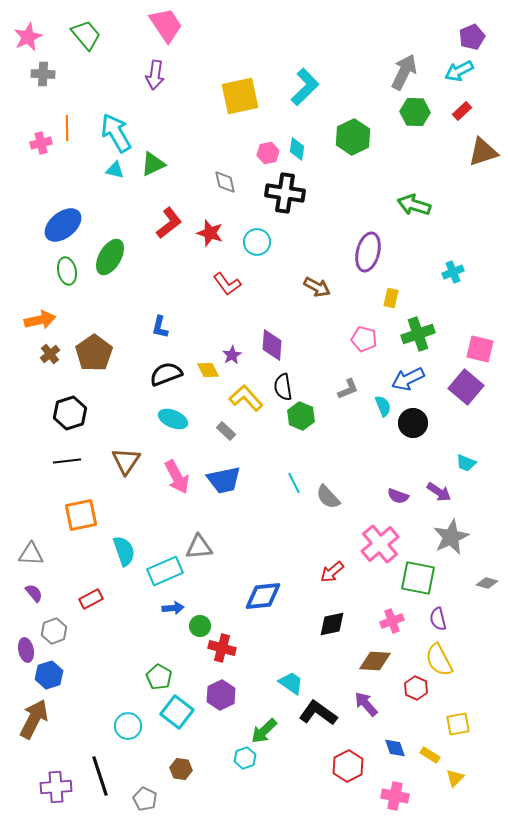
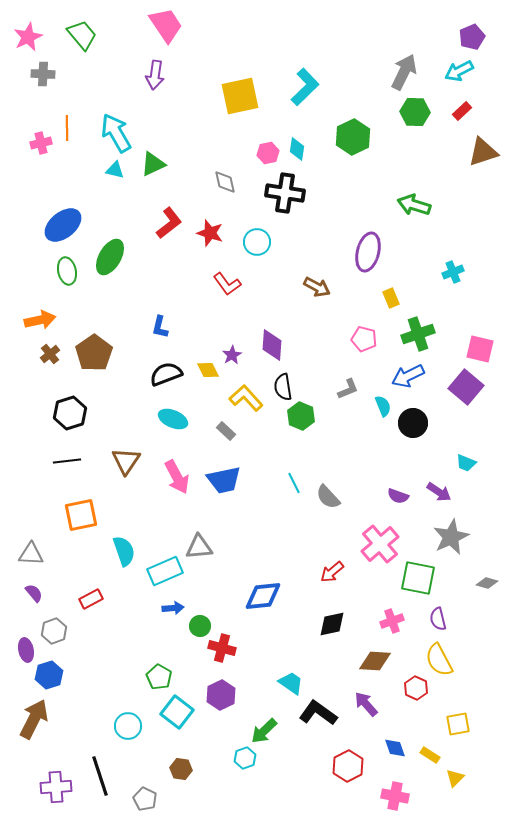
green trapezoid at (86, 35): moved 4 px left
yellow rectangle at (391, 298): rotated 36 degrees counterclockwise
blue arrow at (408, 379): moved 3 px up
